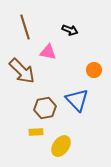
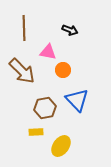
brown line: moved 1 px left, 1 px down; rotated 15 degrees clockwise
orange circle: moved 31 px left
